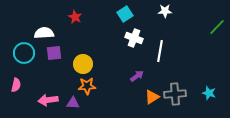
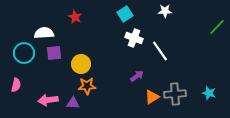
white line: rotated 45 degrees counterclockwise
yellow circle: moved 2 px left
